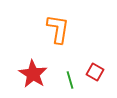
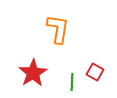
red star: moved 1 px up; rotated 8 degrees clockwise
green line: moved 2 px right, 2 px down; rotated 18 degrees clockwise
